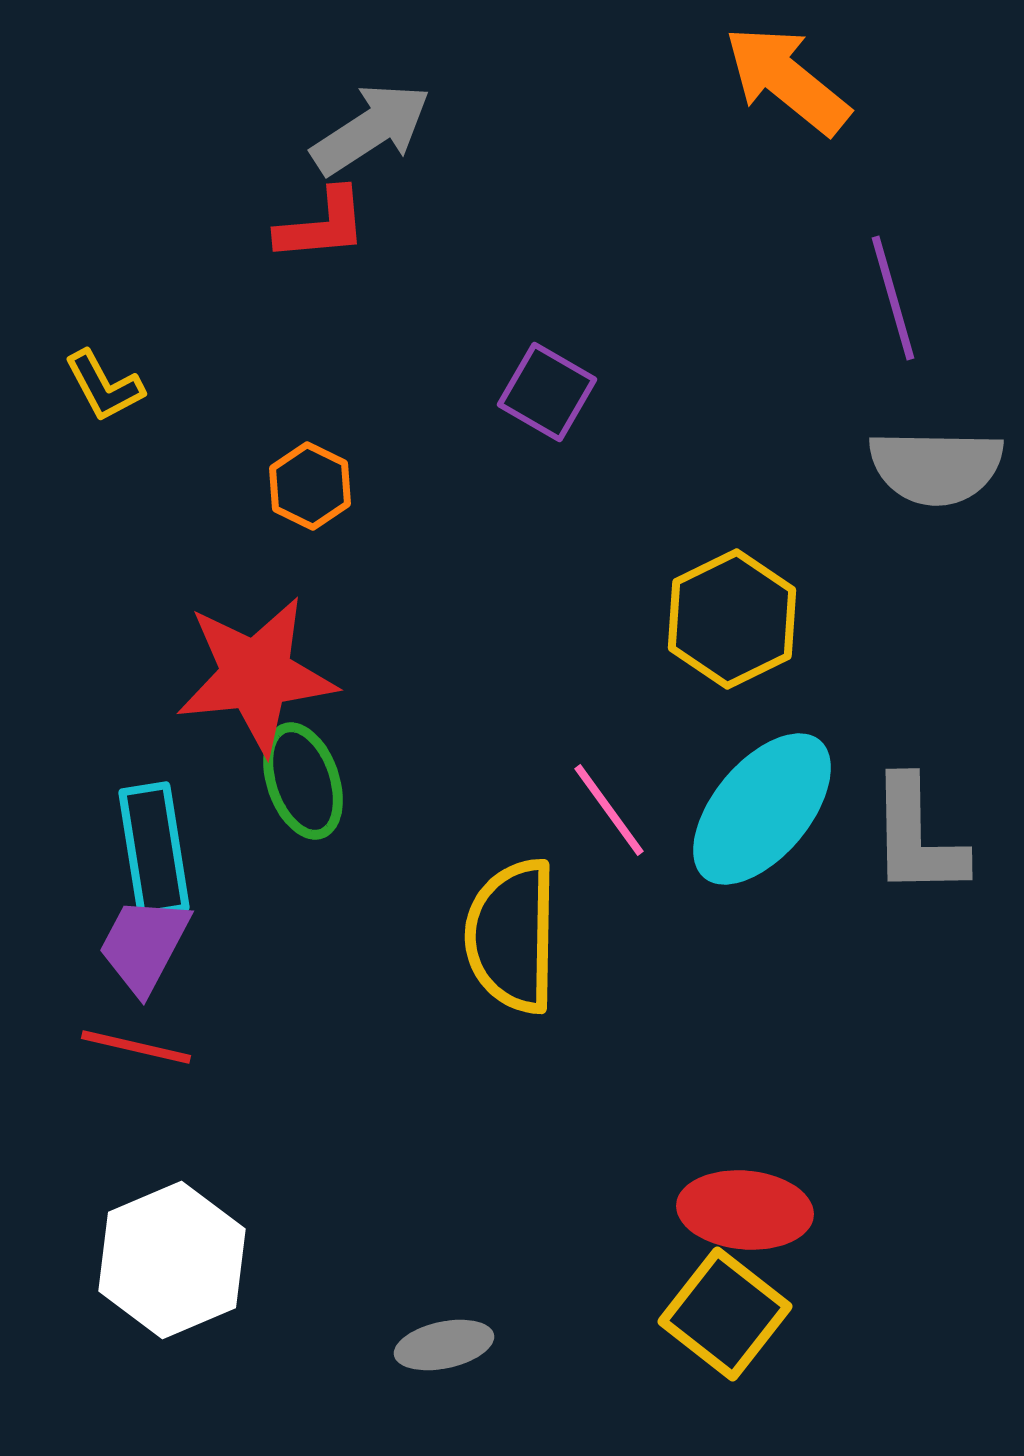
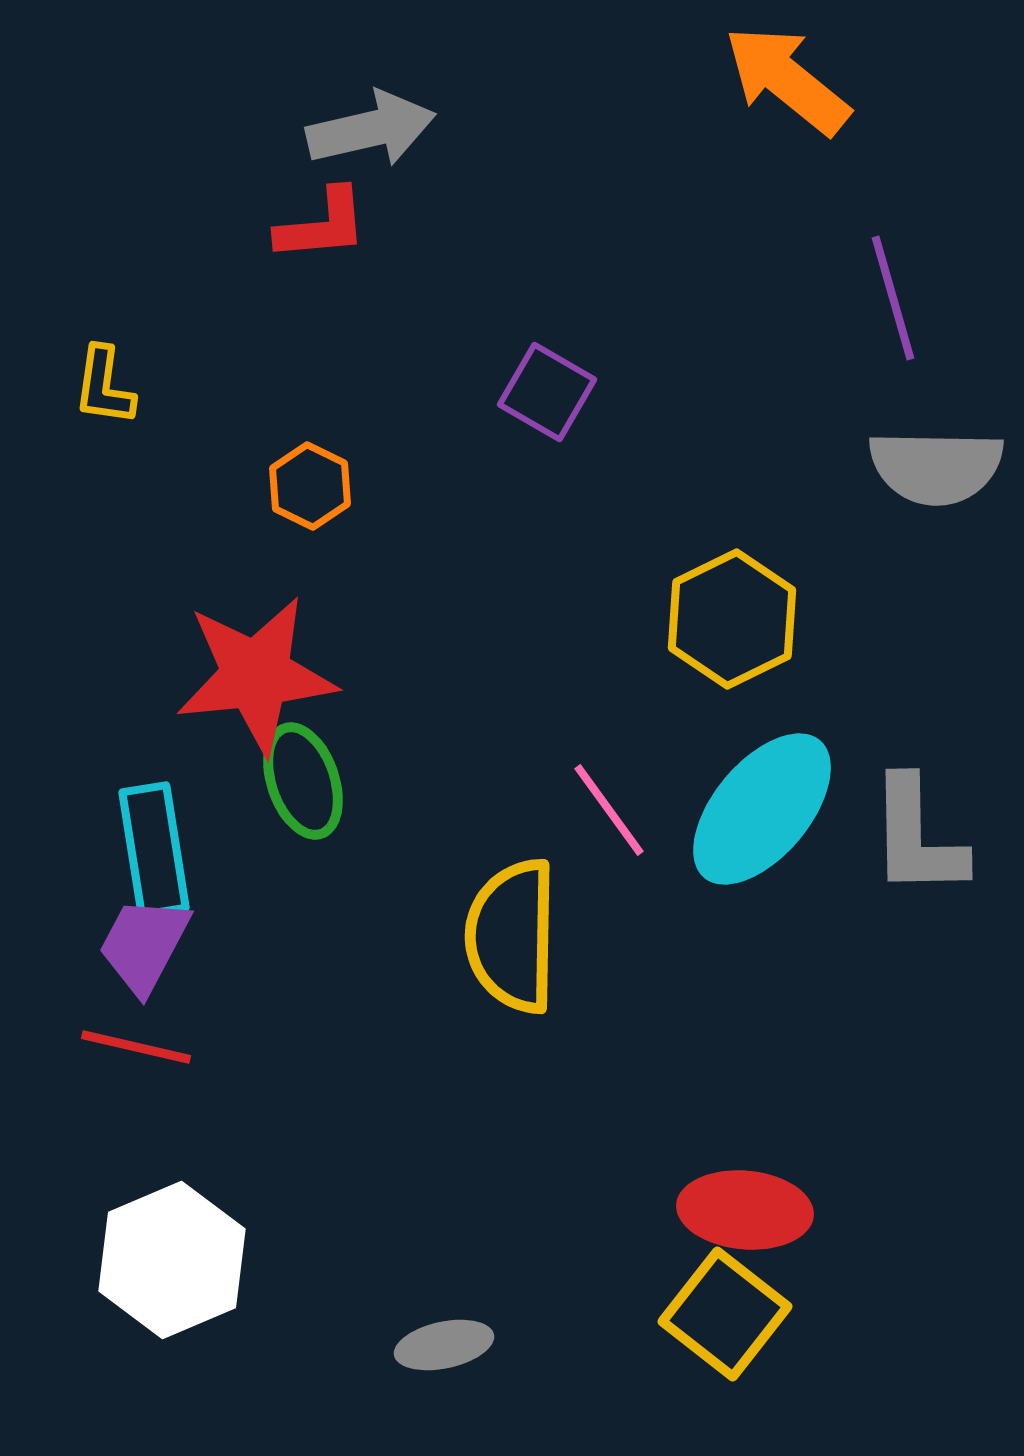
gray arrow: rotated 20 degrees clockwise
yellow L-shape: rotated 36 degrees clockwise
